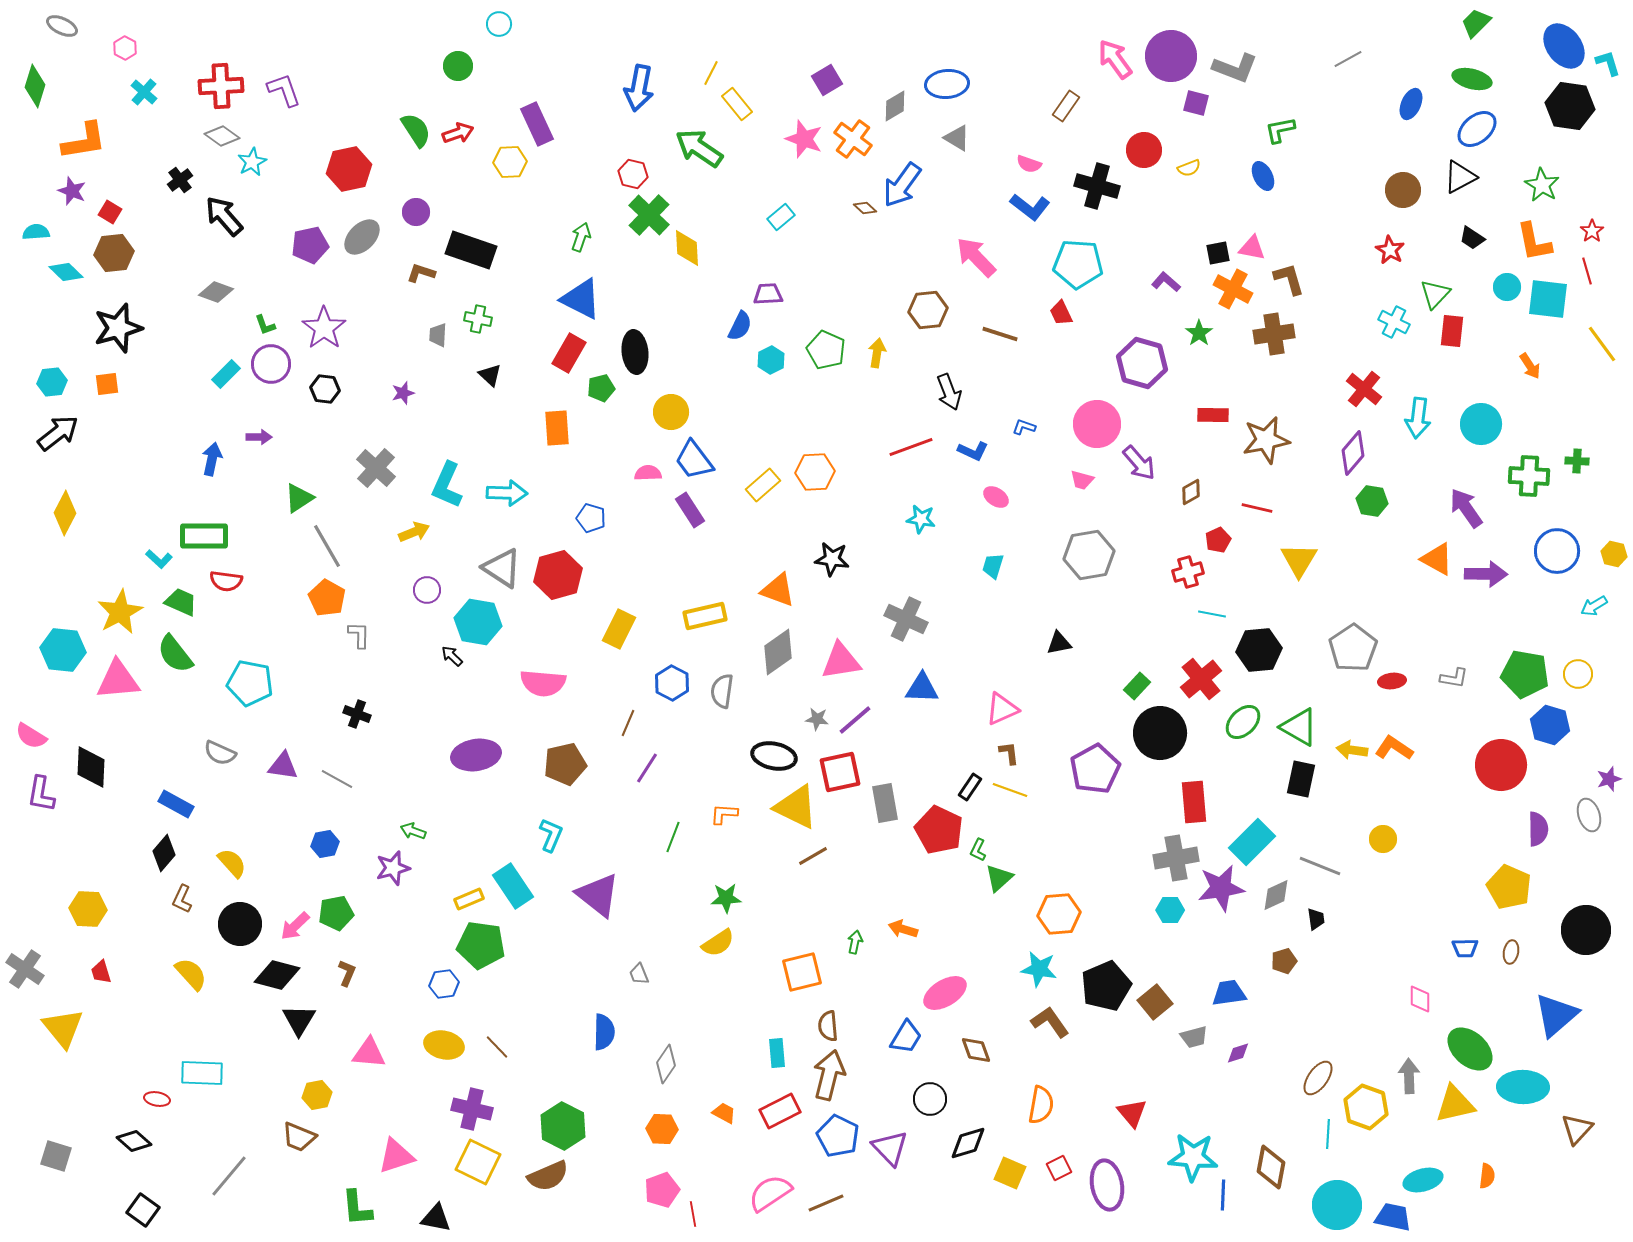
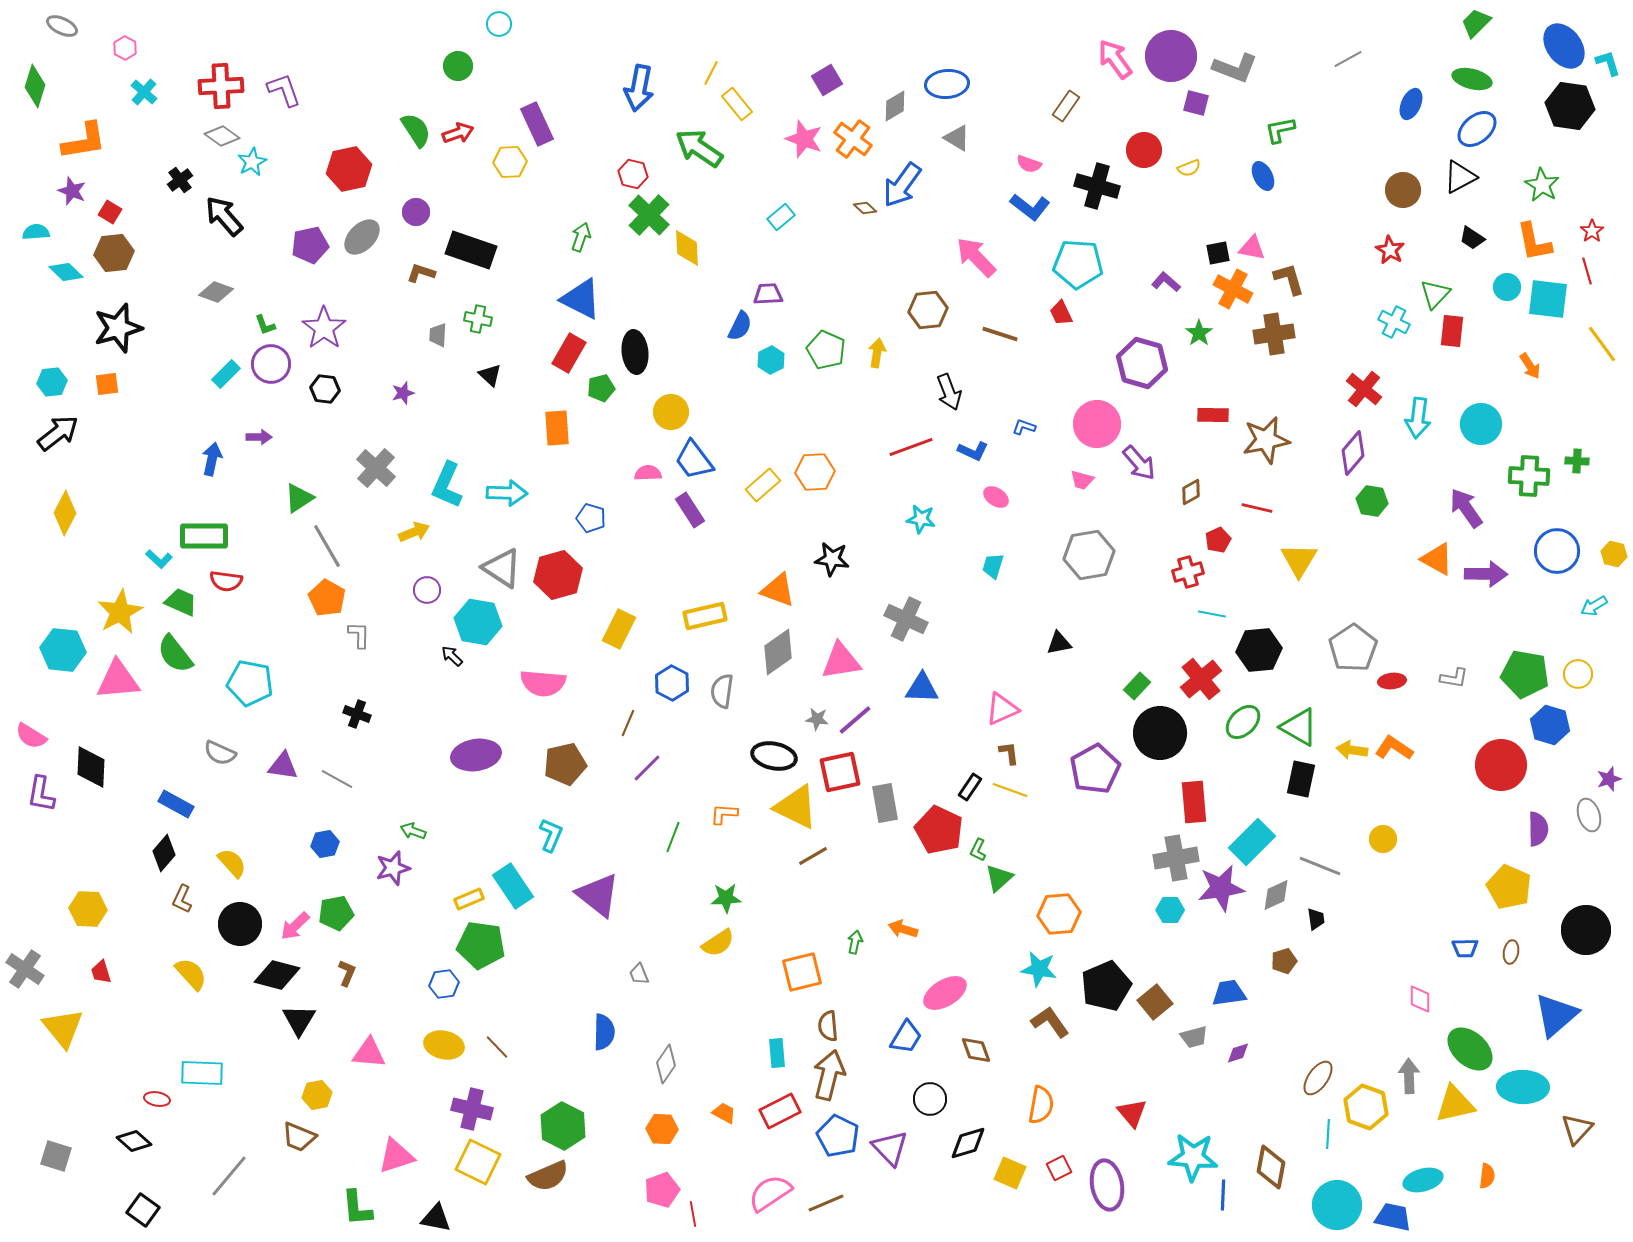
purple line at (647, 768): rotated 12 degrees clockwise
